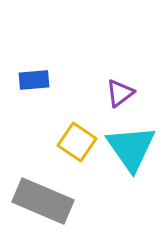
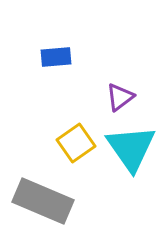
blue rectangle: moved 22 px right, 23 px up
purple triangle: moved 4 px down
yellow square: moved 1 px left, 1 px down; rotated 21 degrees clockwise
